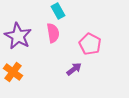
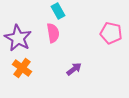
purple star: moved 2 px down
pink pentagon: moved 21 px right, 11 px up; rotated 15 degrees counterclockwise
orange cross: moved 9 px right, 4 px up
